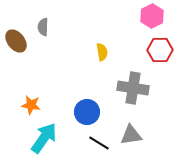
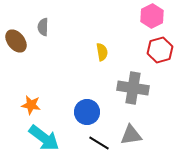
red hexagon: rotated 15 degrees counterclockwise
cyan arrow: rotated 92 degrees clockwise
